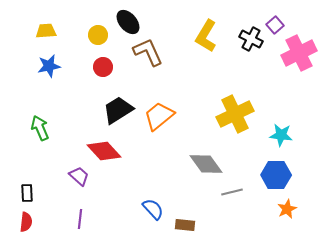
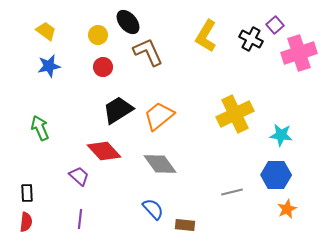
yellow trapezoid: rotated 40 degrees clockwise
pink cross: rotated 8 degrees clockwise
gray diamond: moved 46 px left
